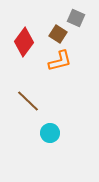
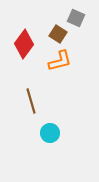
red diamond: moved 2 px down
brown line: moved 3 px right; rotated 30 degrees clockwise
